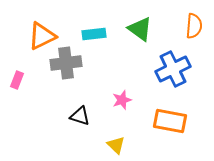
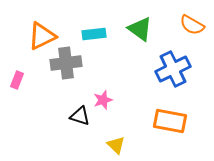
orange semicircle: moved 2 px left, 1 px up; rotated 115 degrees clockwise
pink star: moved 19 px left
